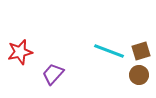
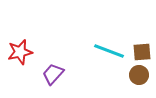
brown square: moved 1 px right, 1 px down; rotated 12 degrees clockwise
